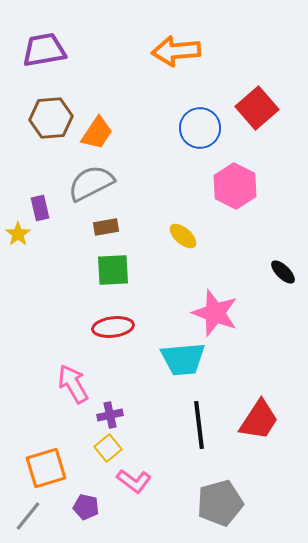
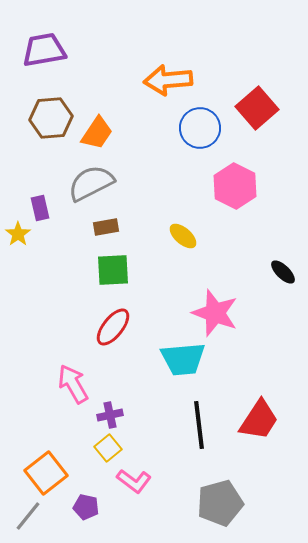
orange arrow: moved 8 px left, 29 px down
red ellipse: rotated 45 degrees counterclockwise
orange square: moved 5 px down; rotated 21 degrees counterclockwise
